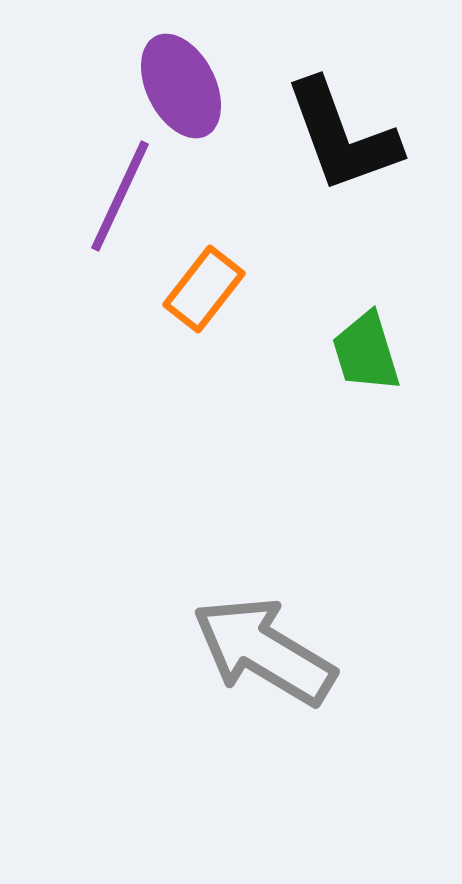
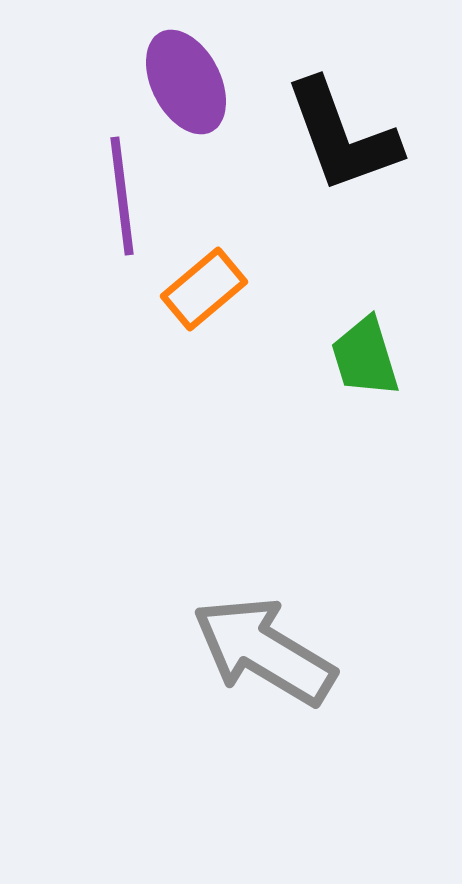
purple ellipse: moved 5 px right, 4 px up
purple line: moved 2 px right; rotated 32 degrees counterclockwise
orange rectangle: rotated 12 degrees clockwise
green trapezoid: moved 1 px left, 5 px down
